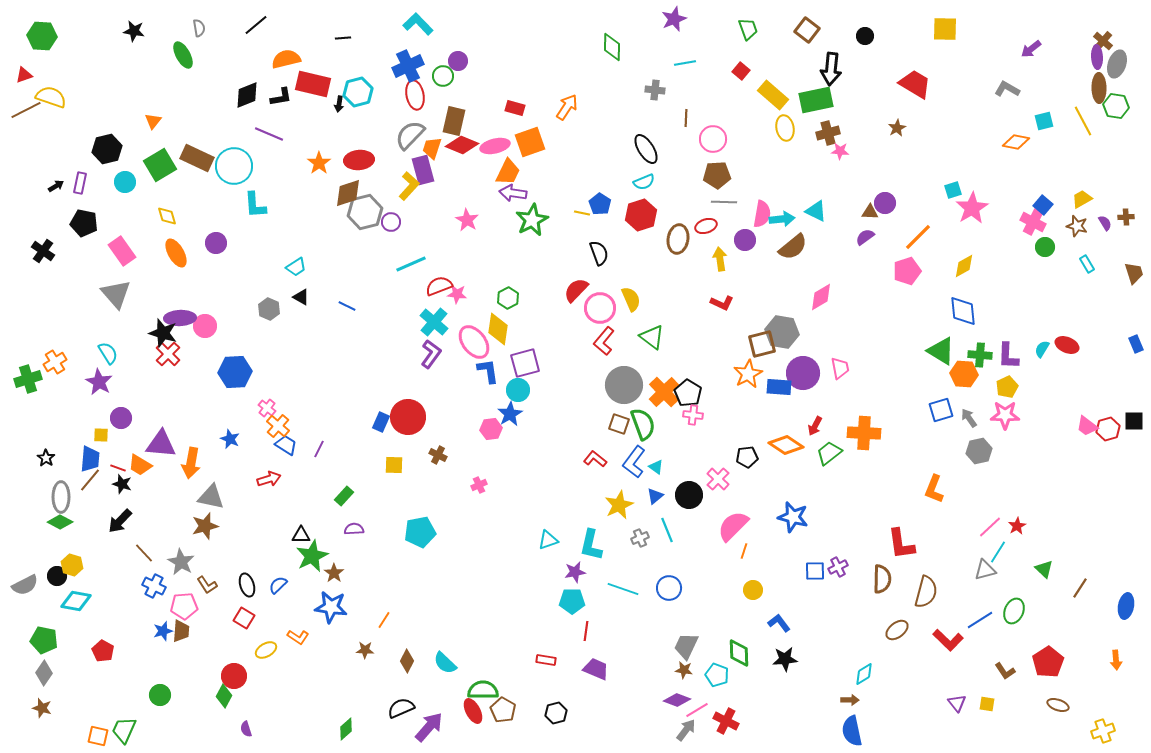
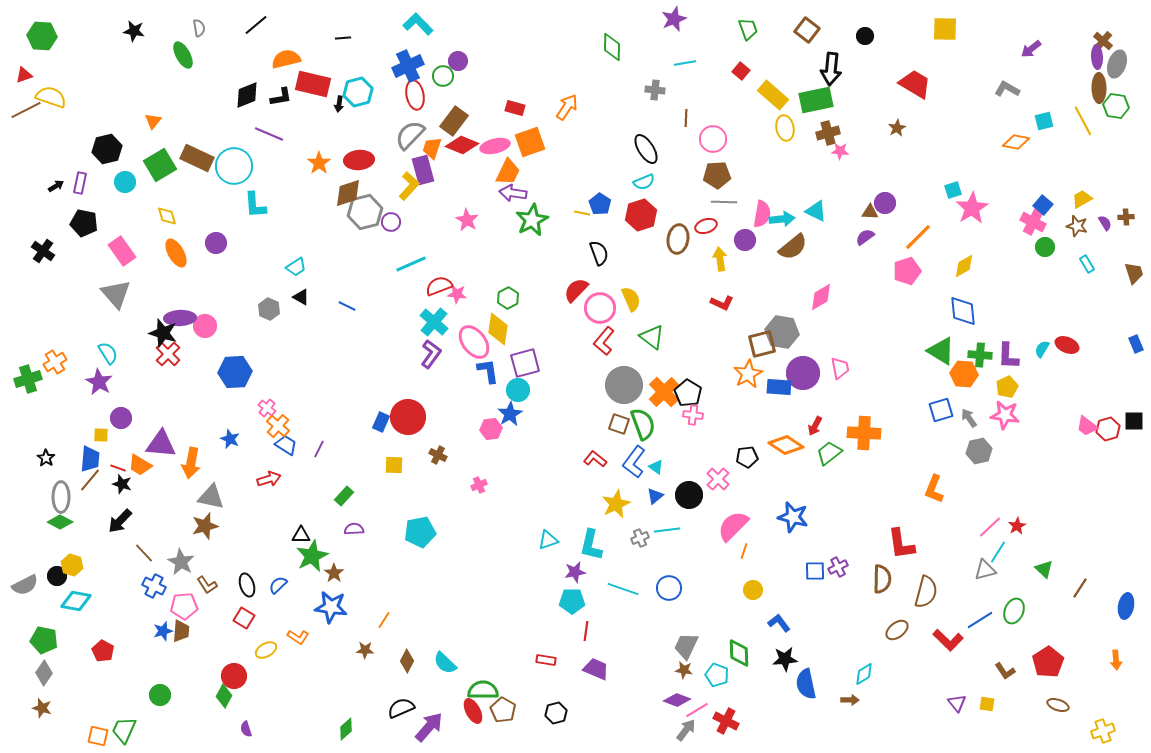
brown rectangle at (454, 121): rotated 24 degrees clockwise
pink star at (1005, 415): rotated 8 degrees clockwise
yellow star at (619, 505): moved 3 px left, 1 px up
cyan line at (667, 530): rotated 75 degrees counterclockwise
blue semicircle at (852, 731): moved 46 px left, 47 px up
